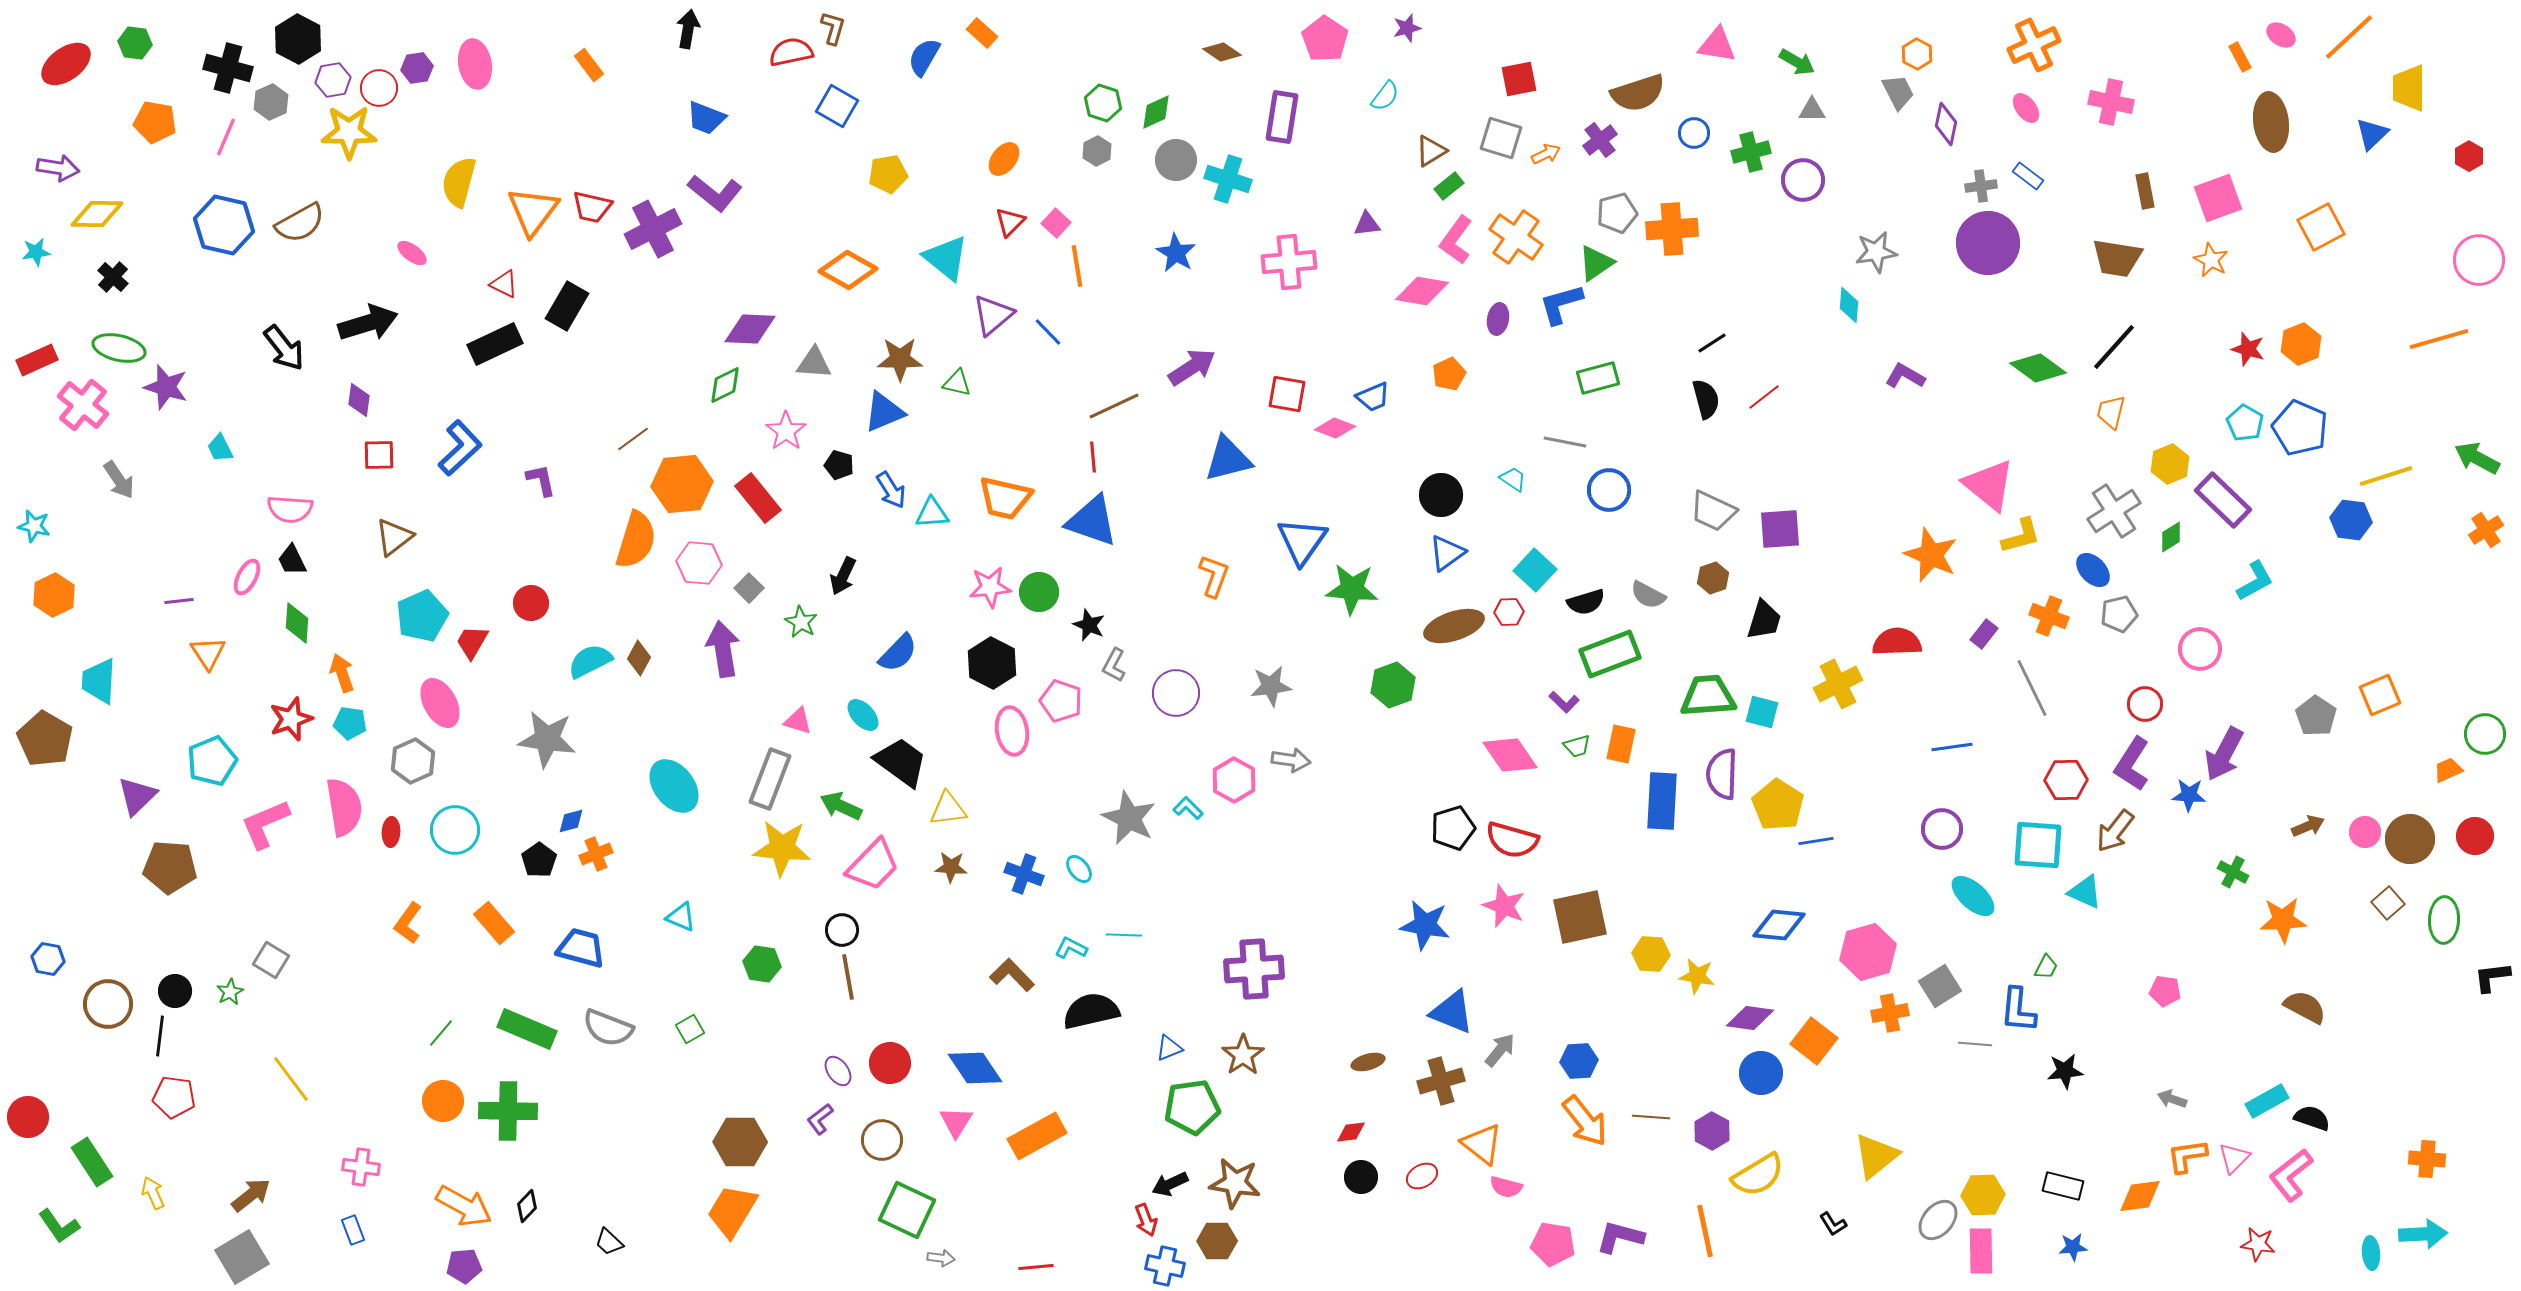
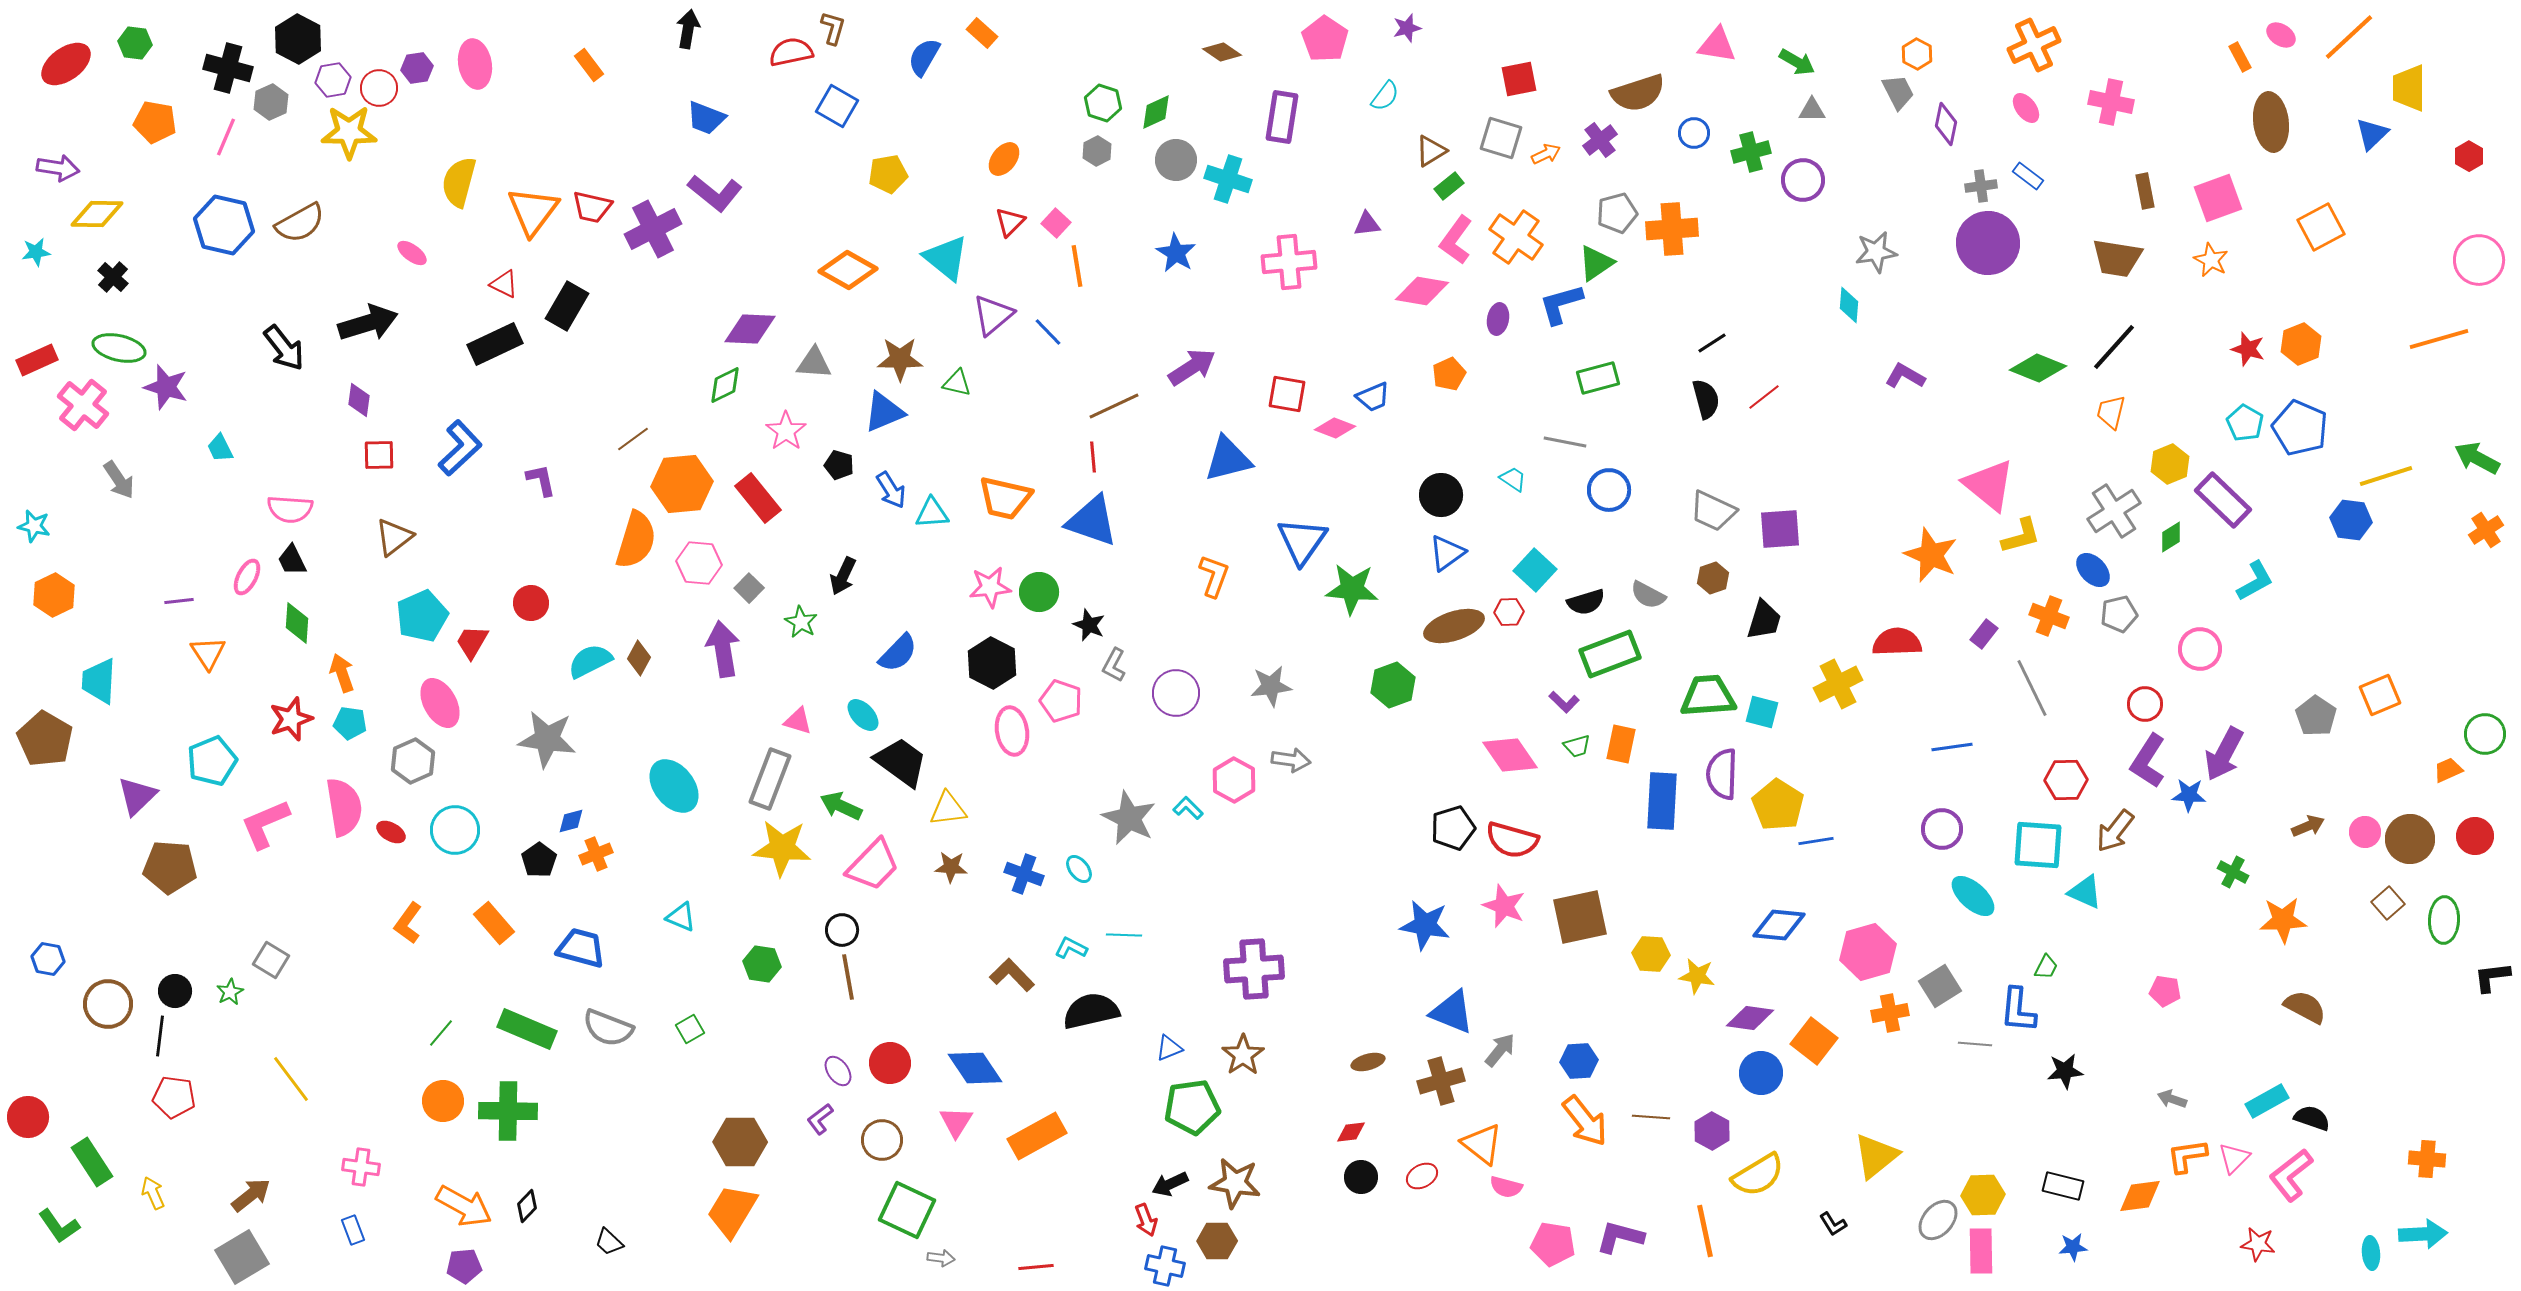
green diamond at (2038, 368): rotated 14 degrees counterclockwise
purple L-shape at (2132, 764): moved 16 px right, 3 px up
red ellipse at (391, 832): rotated 64 degrees counterclockwise
